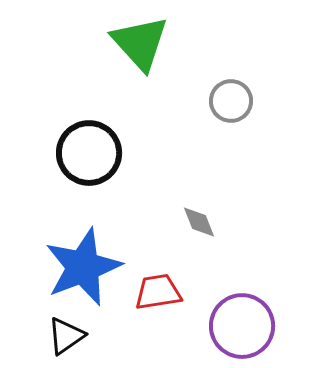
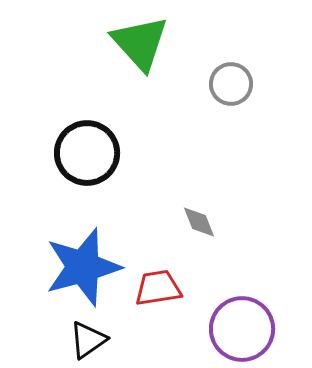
gray circle: moved 17 px up
black circle: moved 2 px left
blue star: rotated 6 degrees clockwise
red trapezoid: moved 4 px up
purple circle: moved 3 px down
black triangle: moved 22 px right, 4 px down
